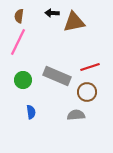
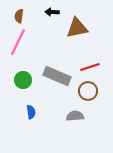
black arrow: moved 1 px up
brown triangle: moved 3 px right, 6 px down
brown circle: moved 1 px right, 1 px up
gray semicircle: moved 1 px left, 1 px down
